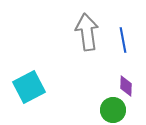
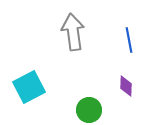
gray arrow: moved 14 px left
blue line: moved 6 px right
green circle: moved 24 px left
